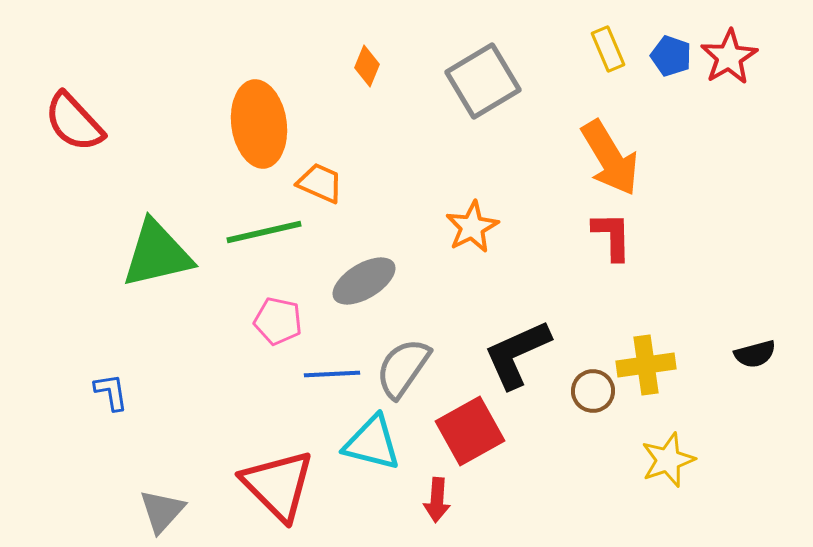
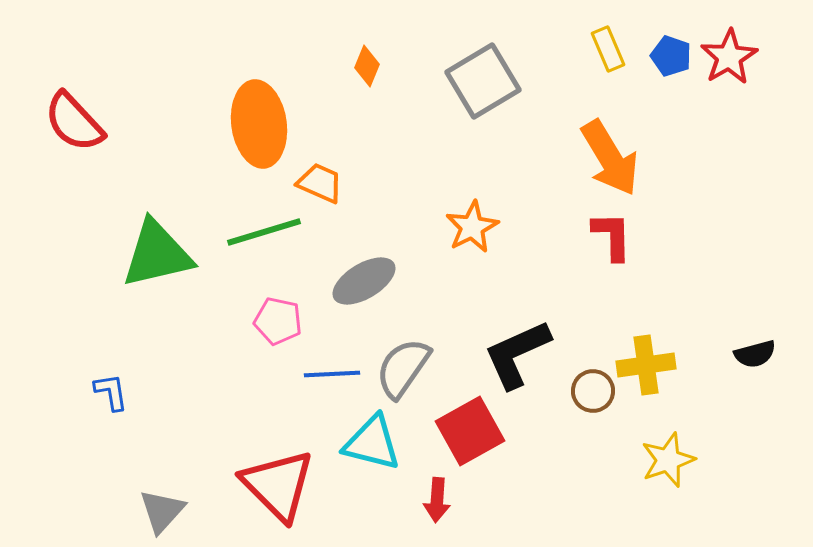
green line: rotated 4 degrees counterclockwise
